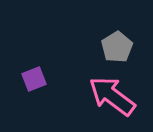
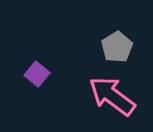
purple square: moved 3 px right, 5 px up; rotated 30 degrees counterclockwise
